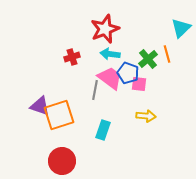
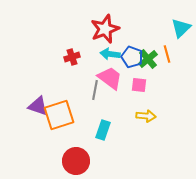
blue pentagon: moved 4 px right, 16 px up
pink square: moved 1 px down
purple triangle: moved 2 px left
red circle: moved 14 px right
